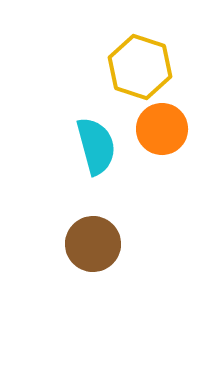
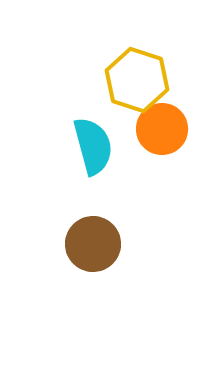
yellow hexagon: moved 3 px left, 13 px down
cyan semicircle: moved 3 px left
